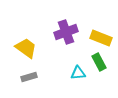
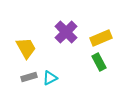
purple cross: rotated 25 degrees counterclockwise
yellow rectangle: rotated 45 degrees counterclockwise
yellow trapezoid: rotated 25 degrees clockwise
cyan triangle: moved 28 px left, 5 px down; rotated 21 degrees counterclockwise
